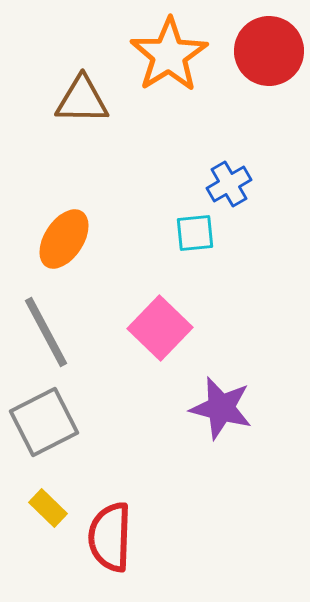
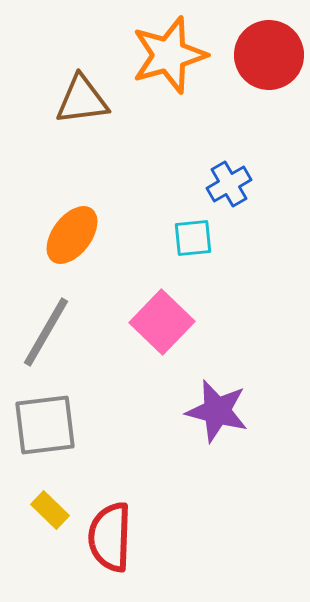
red circle: moved 4 px down
orange star: rotated 16 degrees clockwise
brown triangle: rotated 8 degrees counterclockwise
cyan square: moved 2 px left, 5 px down
orange ellipse: moved 8 px right, 4 px up; rotated 4 degrees clockwise
pink square: moved 2 px right, 6 px up
gray line: rotated 58 degrees clockwise
purple star: moved 4 px left, 3 px down
gray square: moved 1 px right, 3 px down; rotated 20 degrees clockwise
yellow rectangle: moved 2 px right, 2 px down
